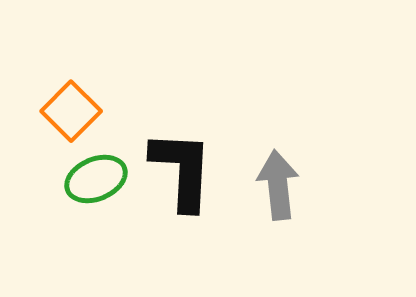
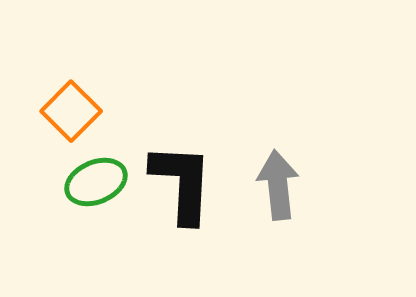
black L-shape: moved 13 px down
green ellipse: moved 3 px down
